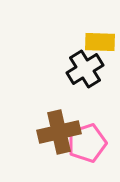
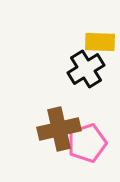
black cross: moved 1 px right
brown cross: moved 3 px up
